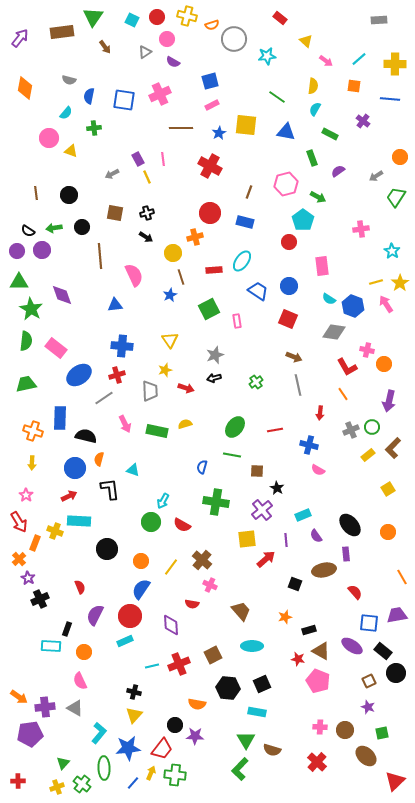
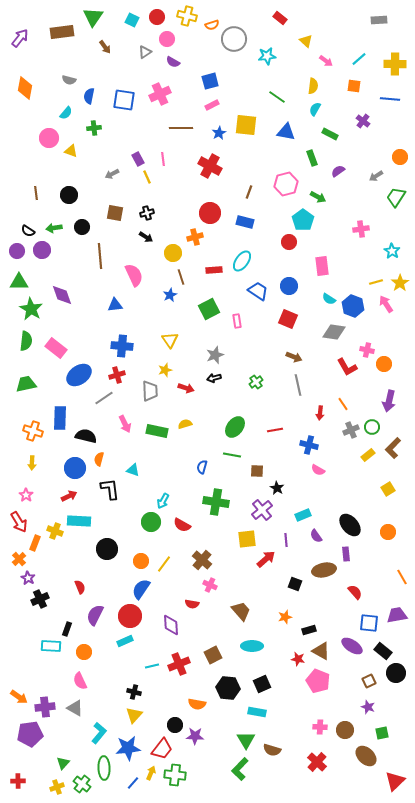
orange line at (343, 394): moved 10 px down
yellow line at (171, 567): moved 7 px left, 3 px up
